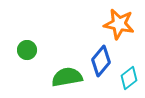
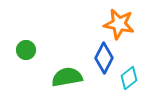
green circle: moved 1 px left
blue diamond: moved 3 px right, 3 px up; rotated 12 degrees counterclockwise
